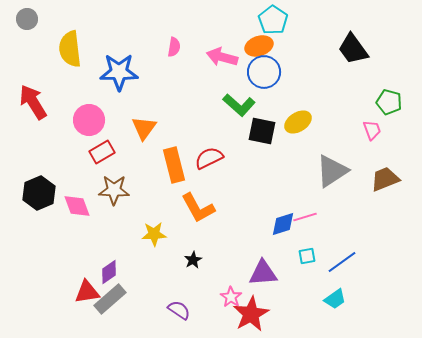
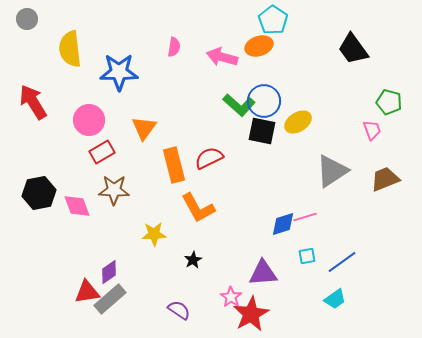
blue circle: moved 29 px down
black hexagon: rotated 12 degrees clockwise
